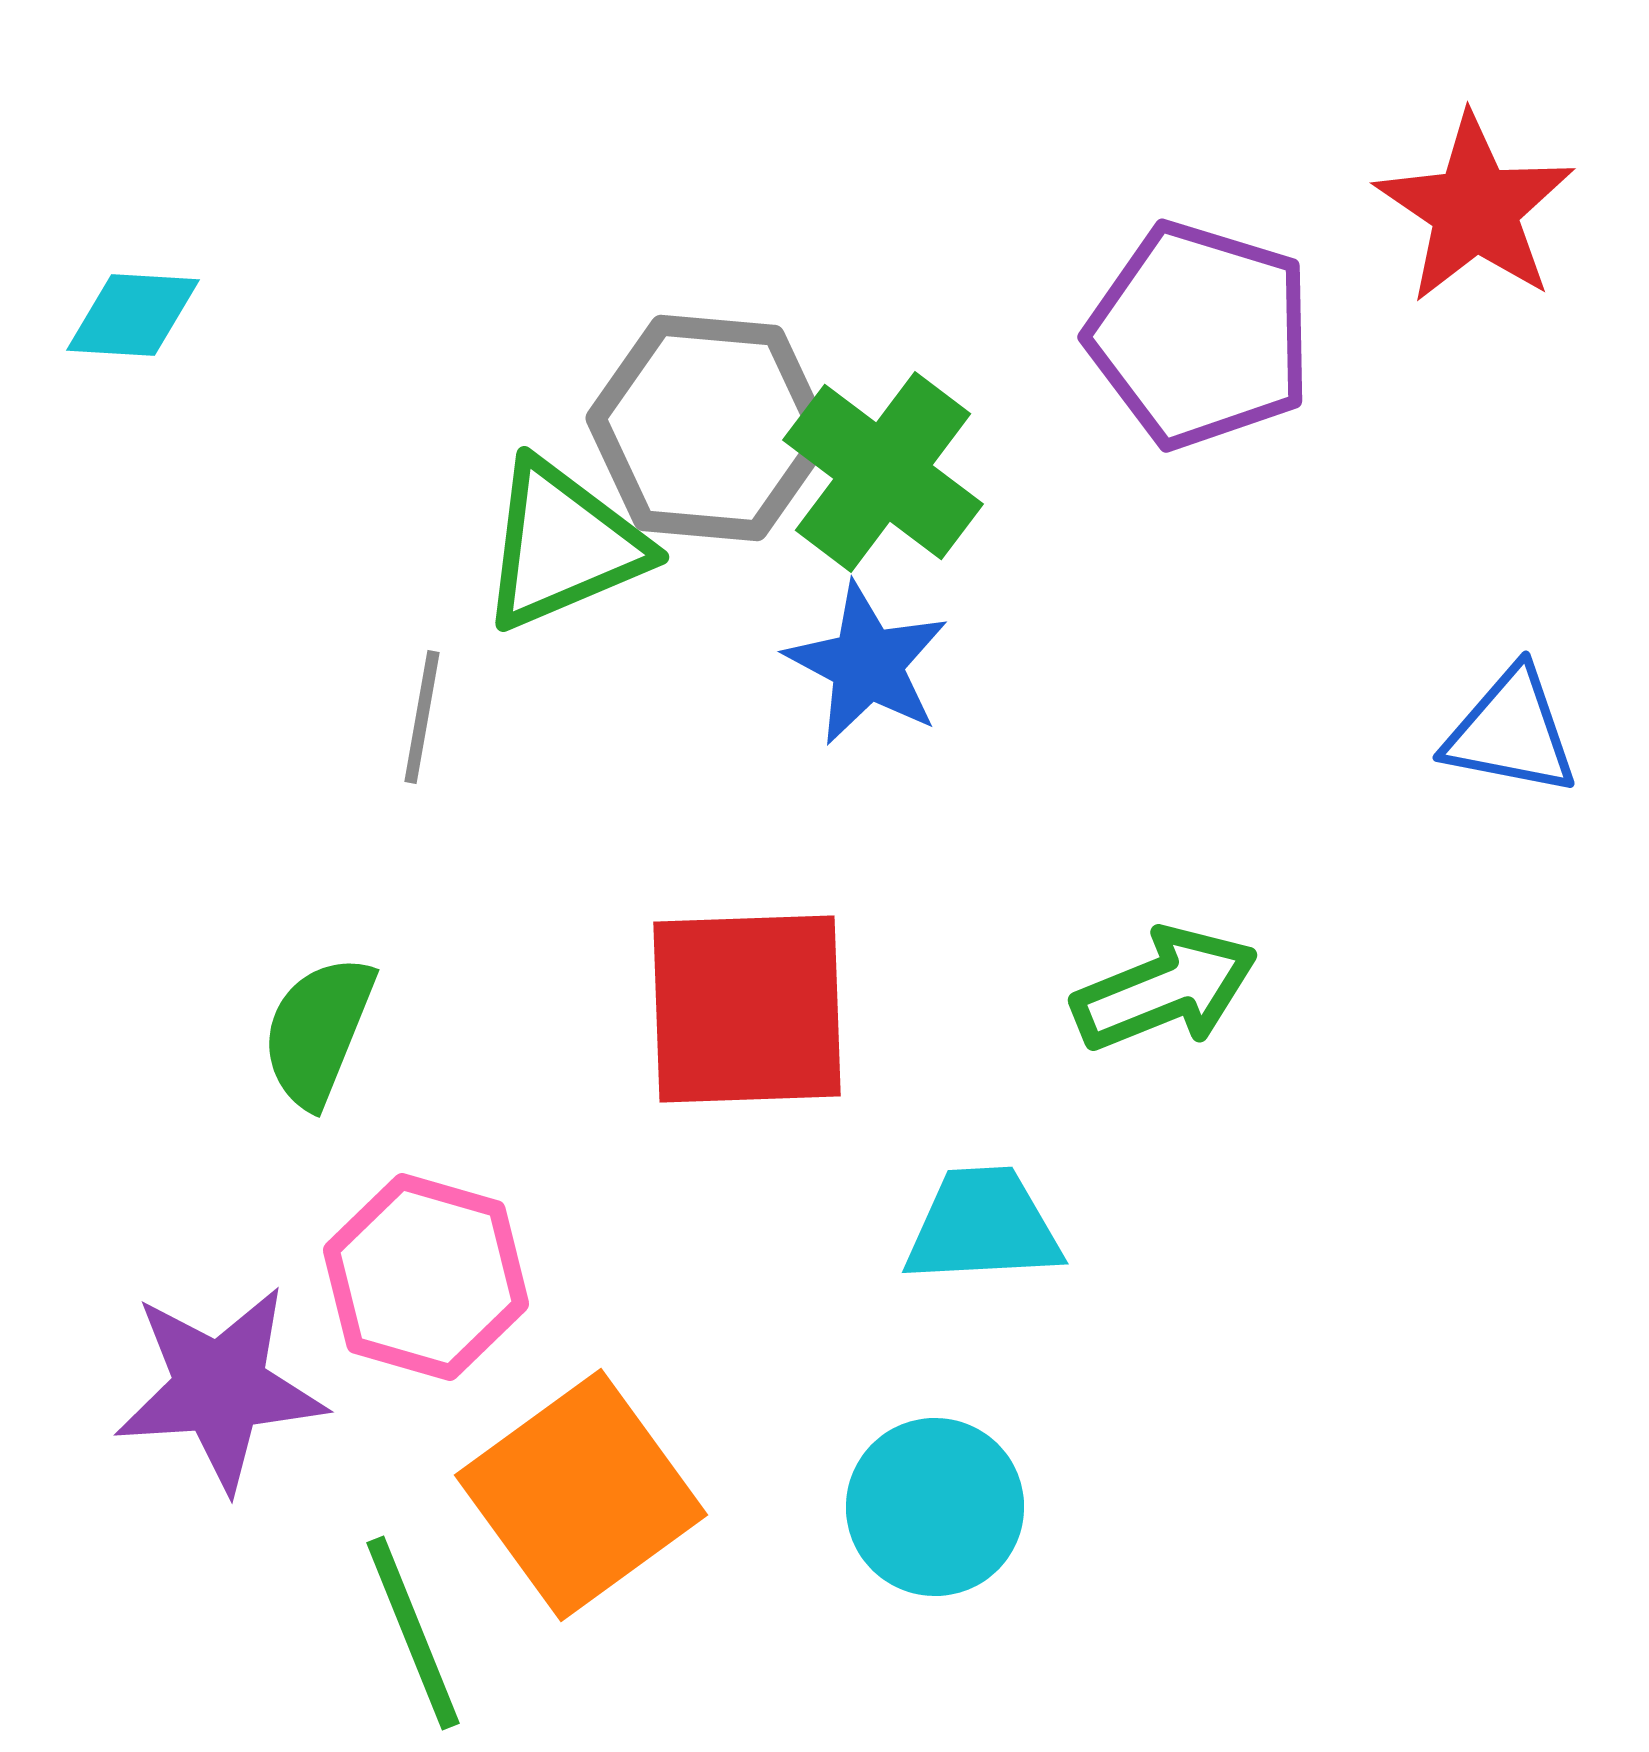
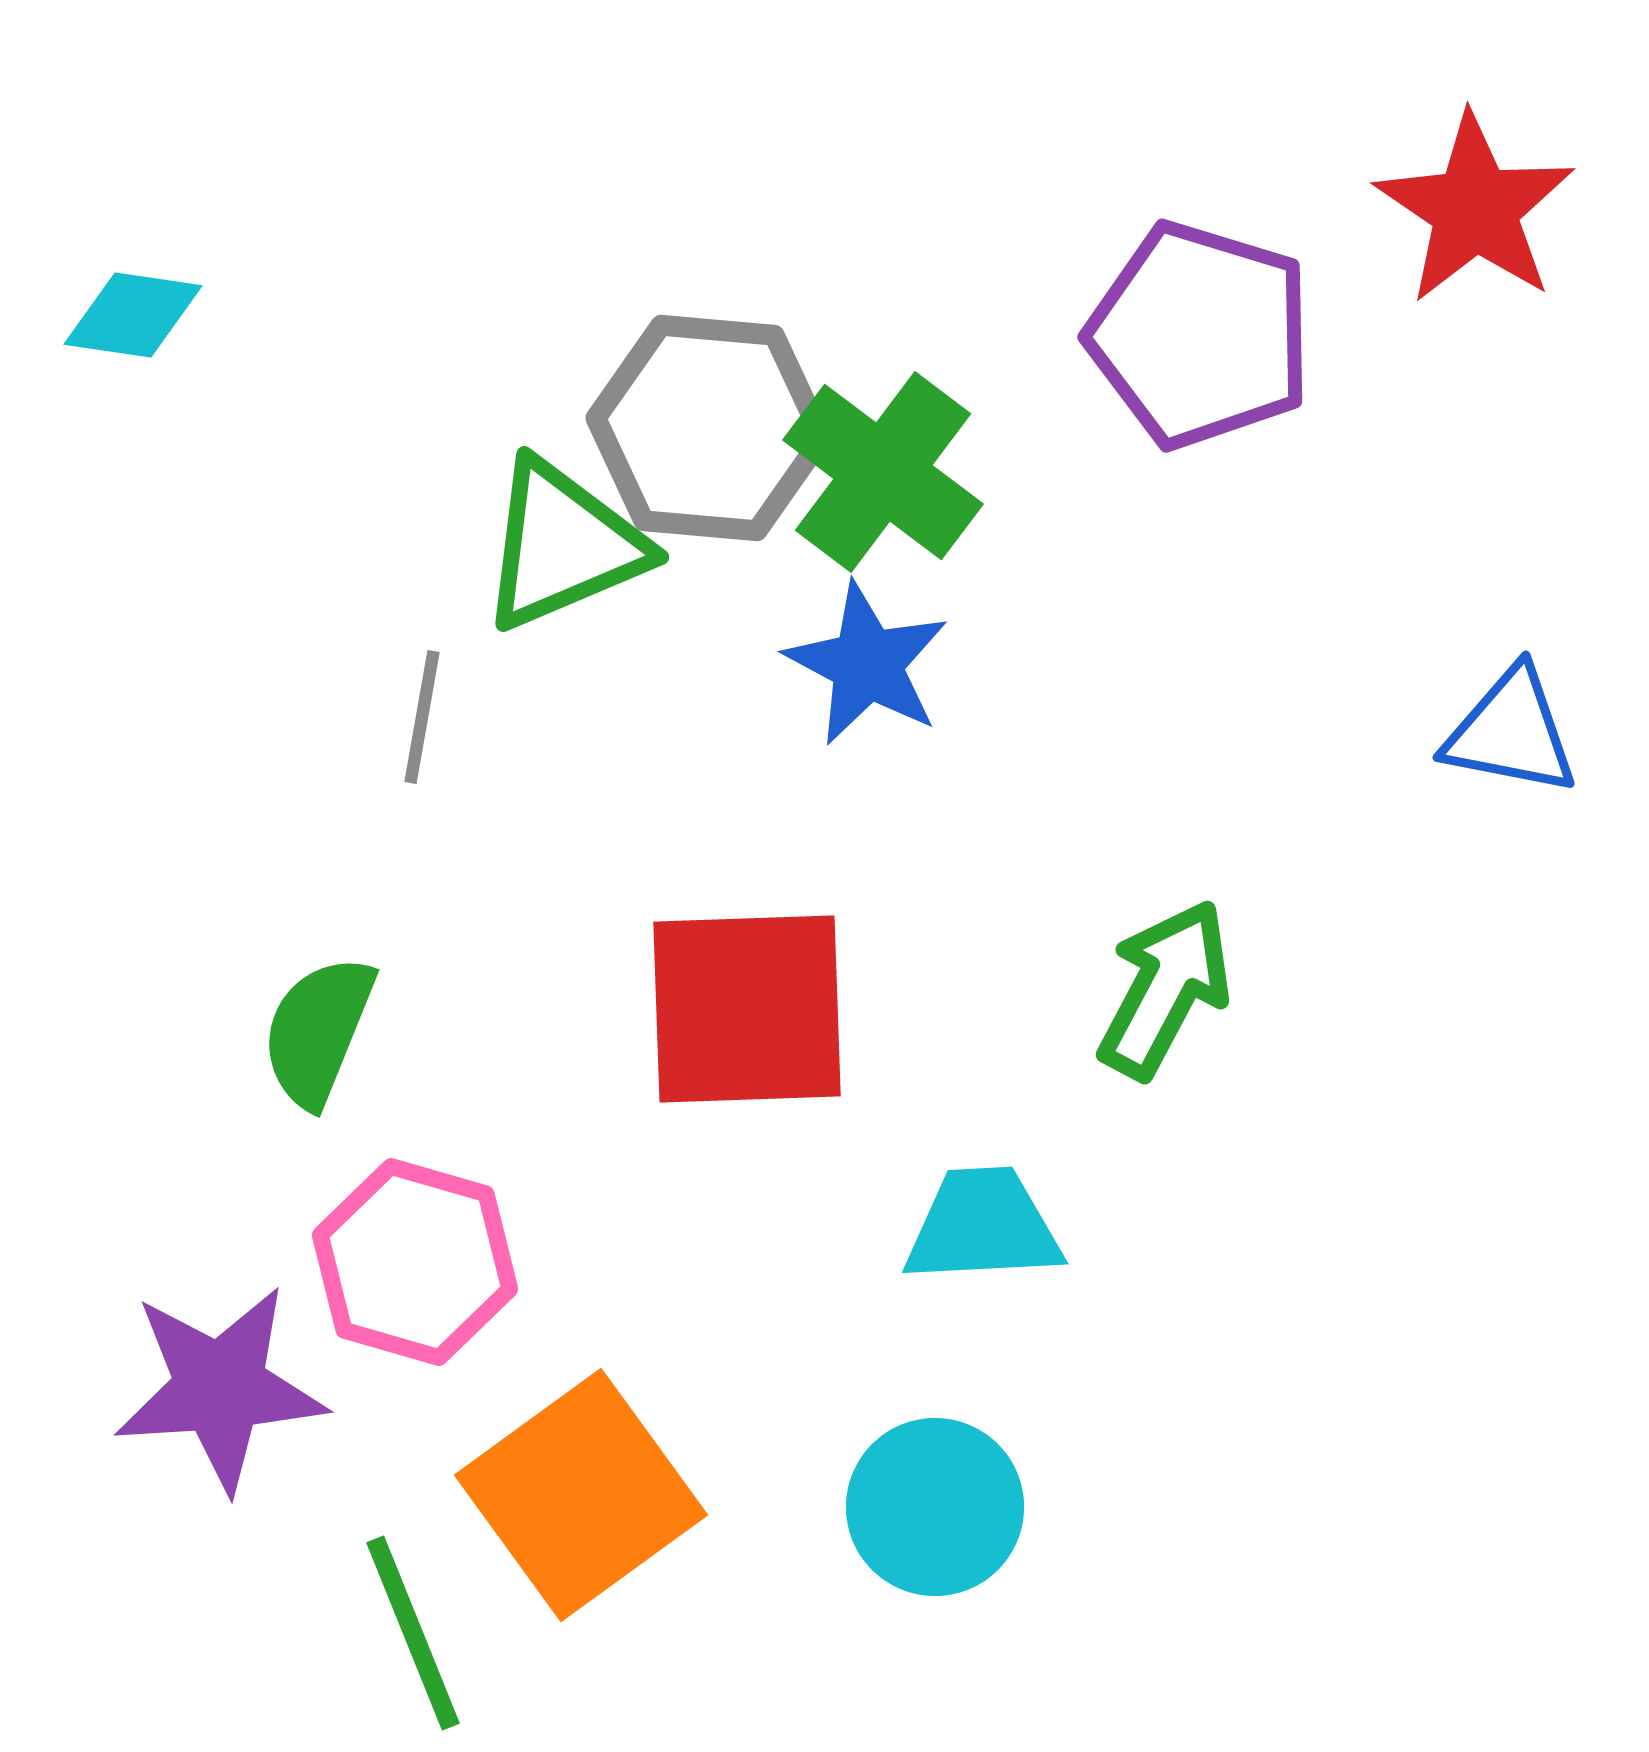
cyan diamond: rotated 5 degrees clockwise
green arrow: rotated 40 degrees counterclockwise
pink hexagon: moved 11 px left, 15 px up
